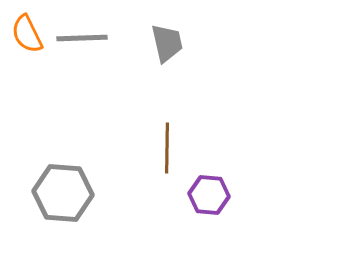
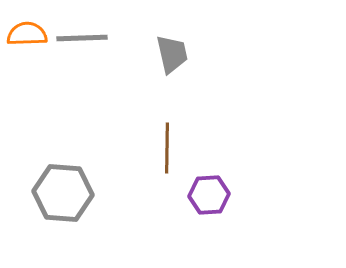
orange semicircle: rotated 114 degrees clockwise
gray trapezoid: moved 5 px right, 11 px down
purple hexagon: rotated 9 degrees counterclockwise
